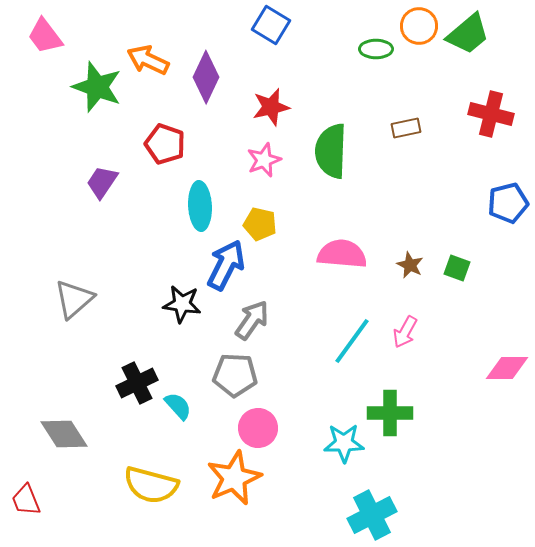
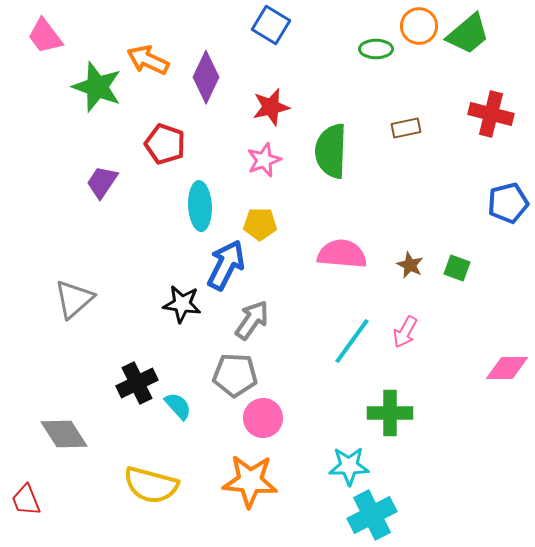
yellow pentagon: rotated 12 degrees counterclockwise
pink circle: moved 5 px right, 10 px up
cyan star: moved 5 px right, 23 px down
orange star: moved 16 px right, 3 px down; rotated 28 degrees clockwise
